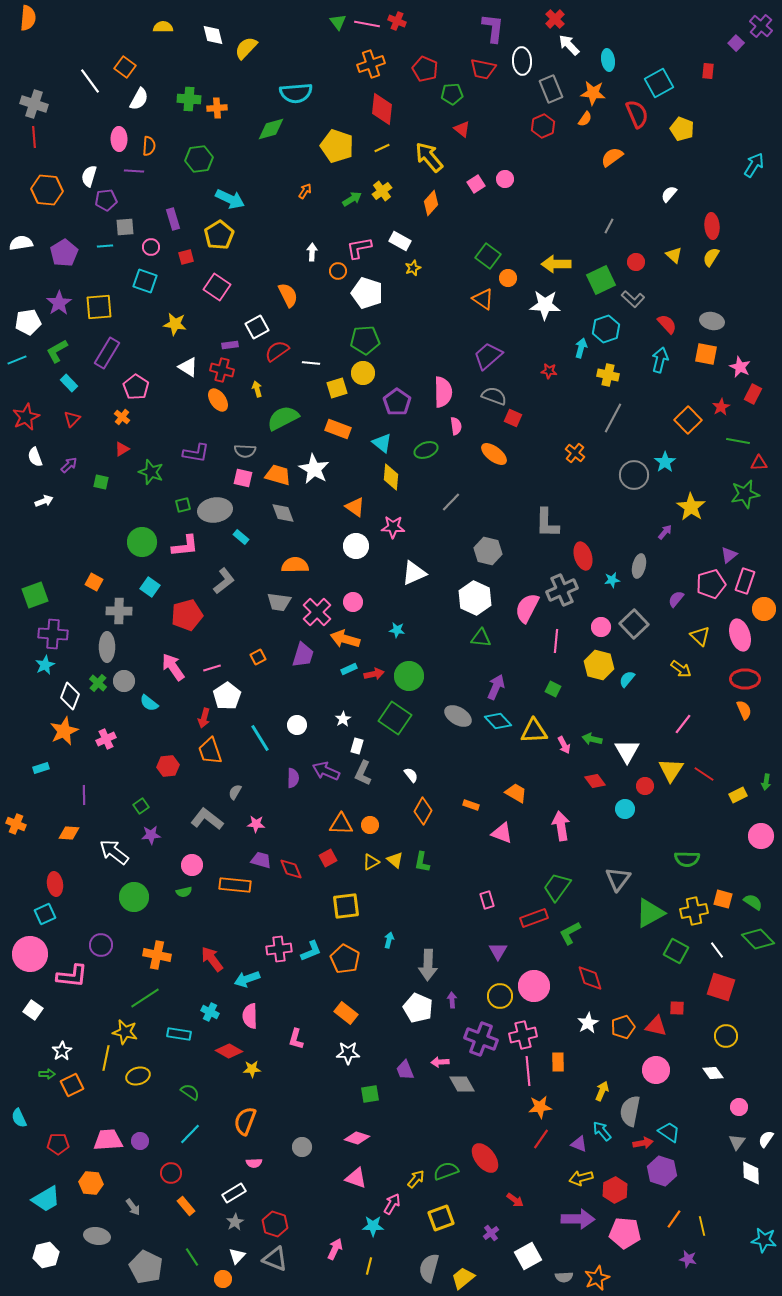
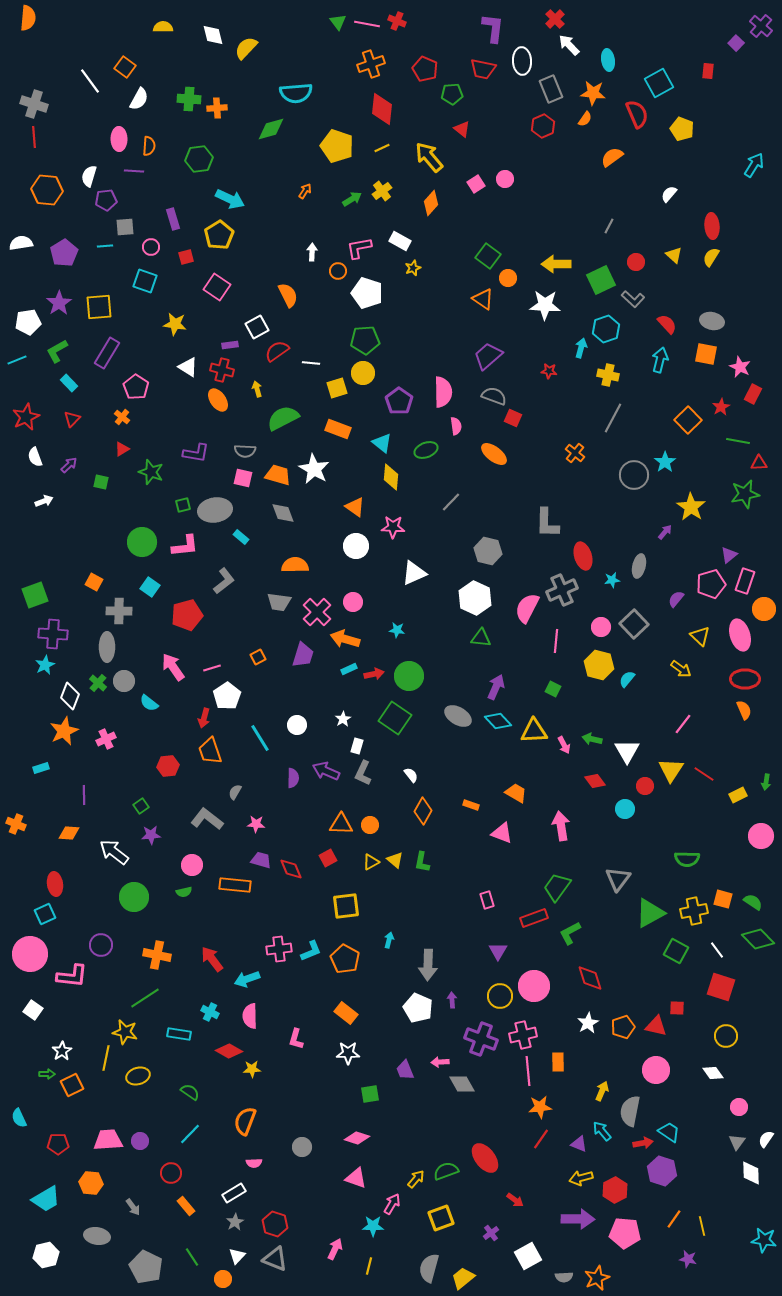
purple pentagon at (397, 402): moved 2 px right, 1 px up
